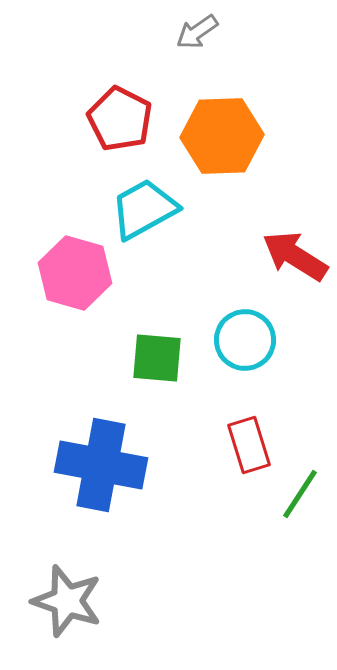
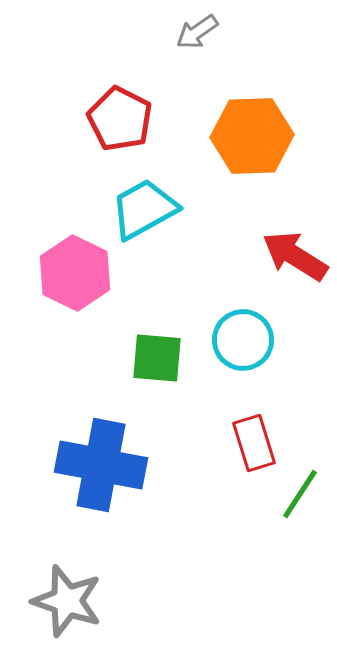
orange hexagon: moved 30 px right
pink hexagon: rotated 10 degrees clockwise
cyan circle: moved 2 px left
red rectangle: moved 5 px right, 2 px up
